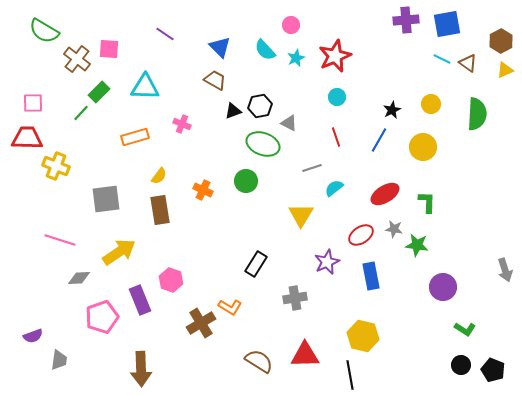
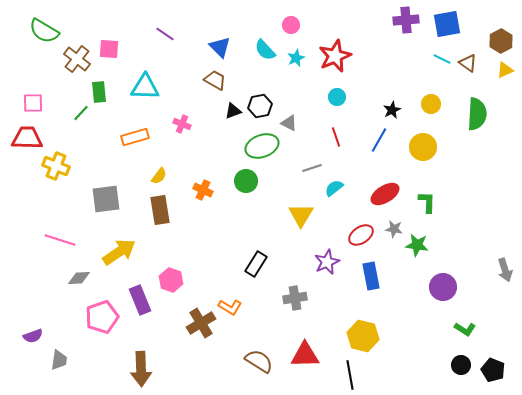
green rectangle at (99, 92): rotated 50 degrees counterclockwise
green ellipse at (263, 144): moved 1 px left, 2 px down; rotated 40 degrees counterclockwise
